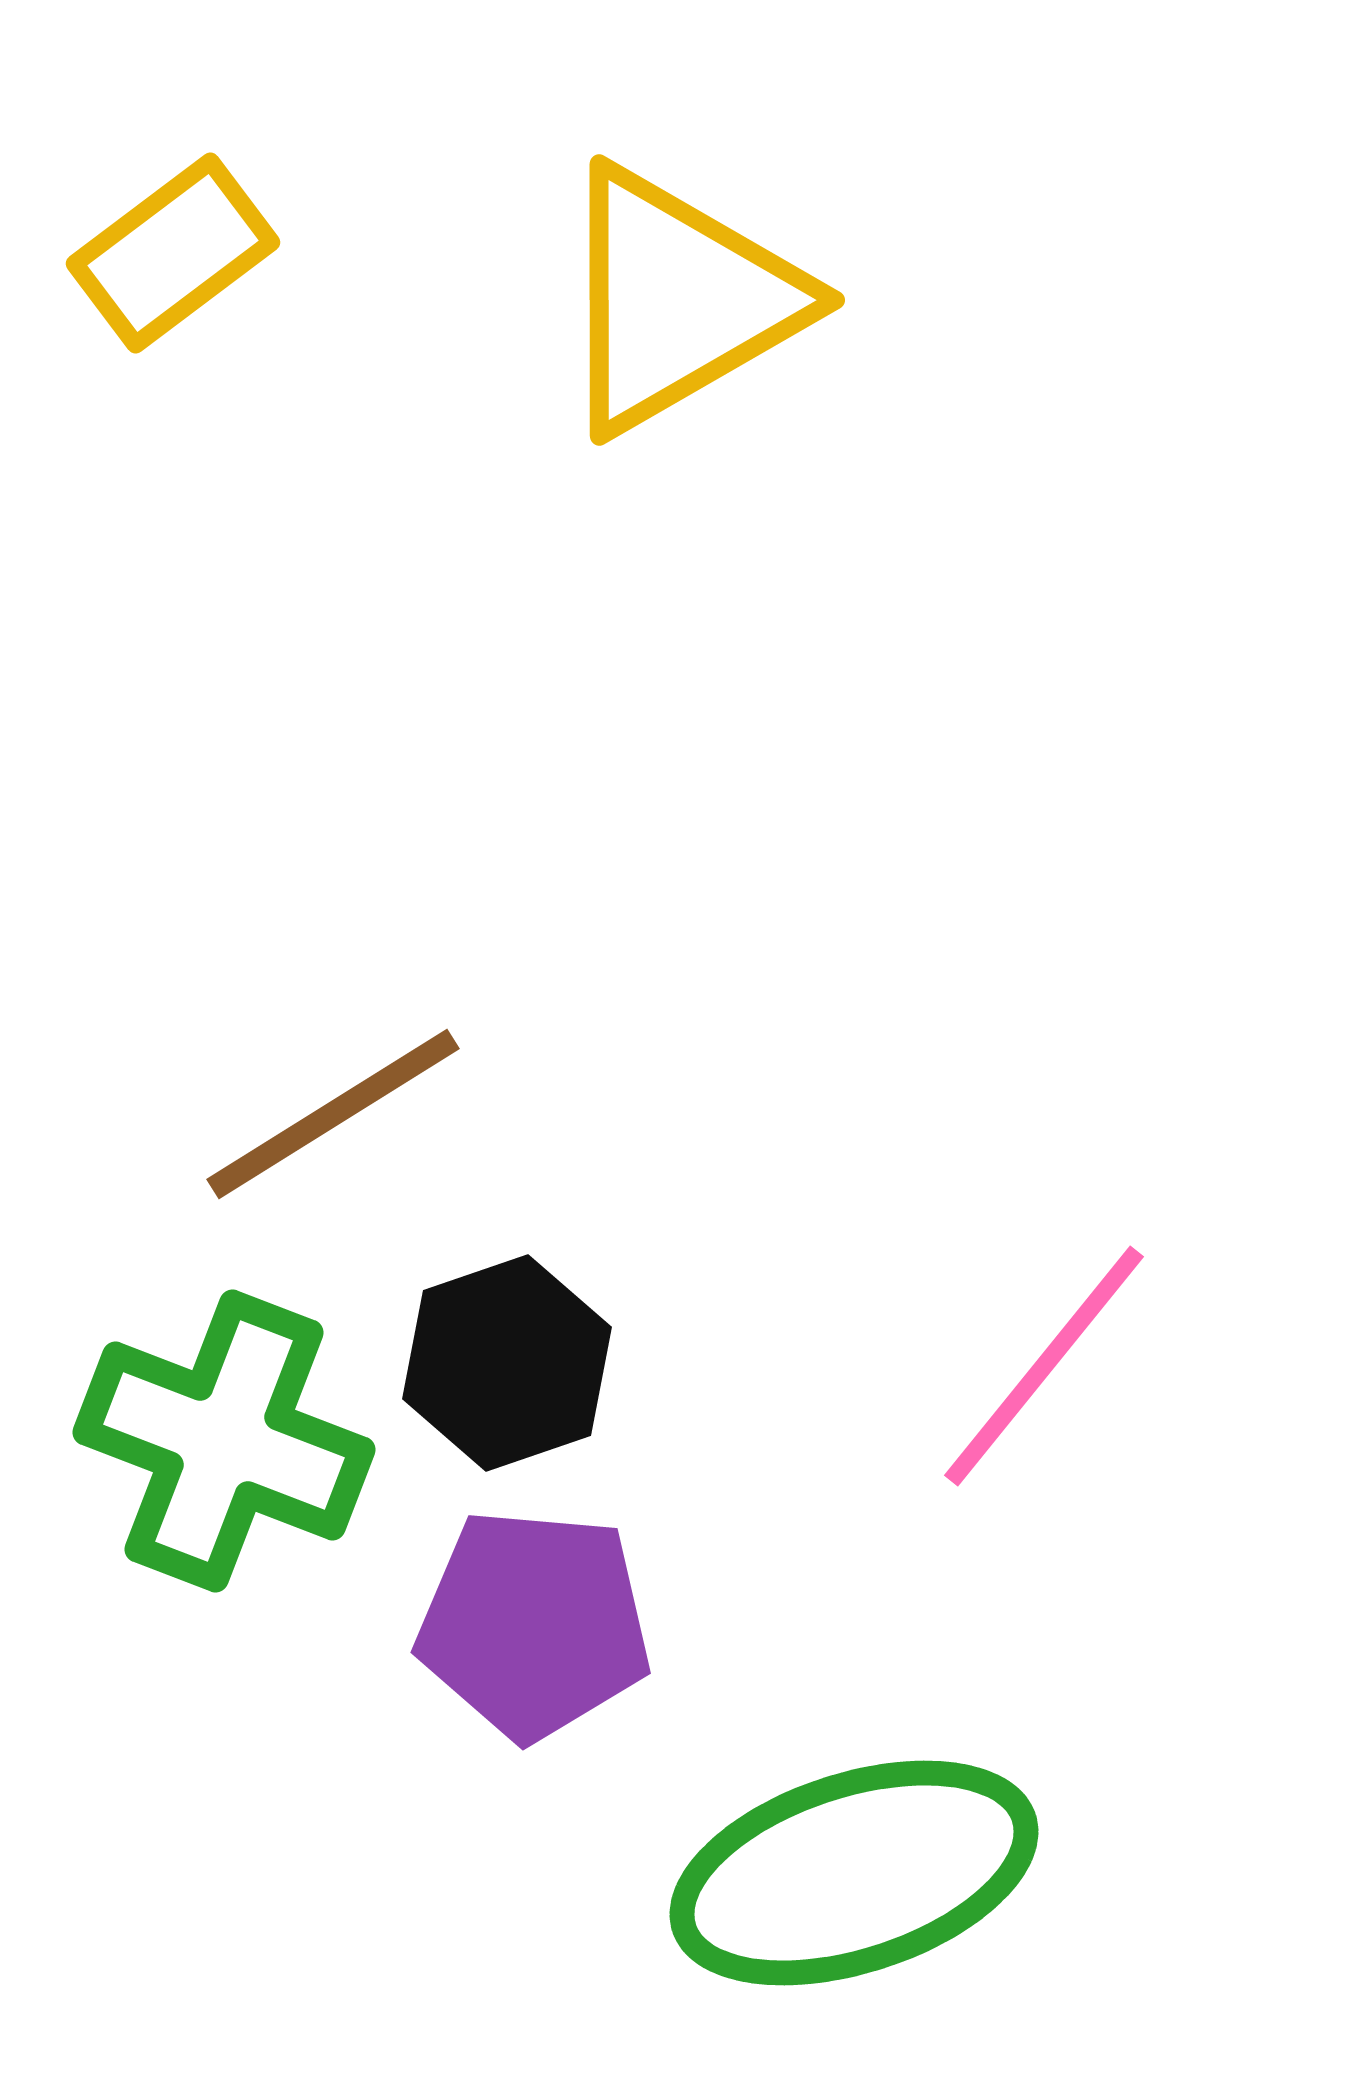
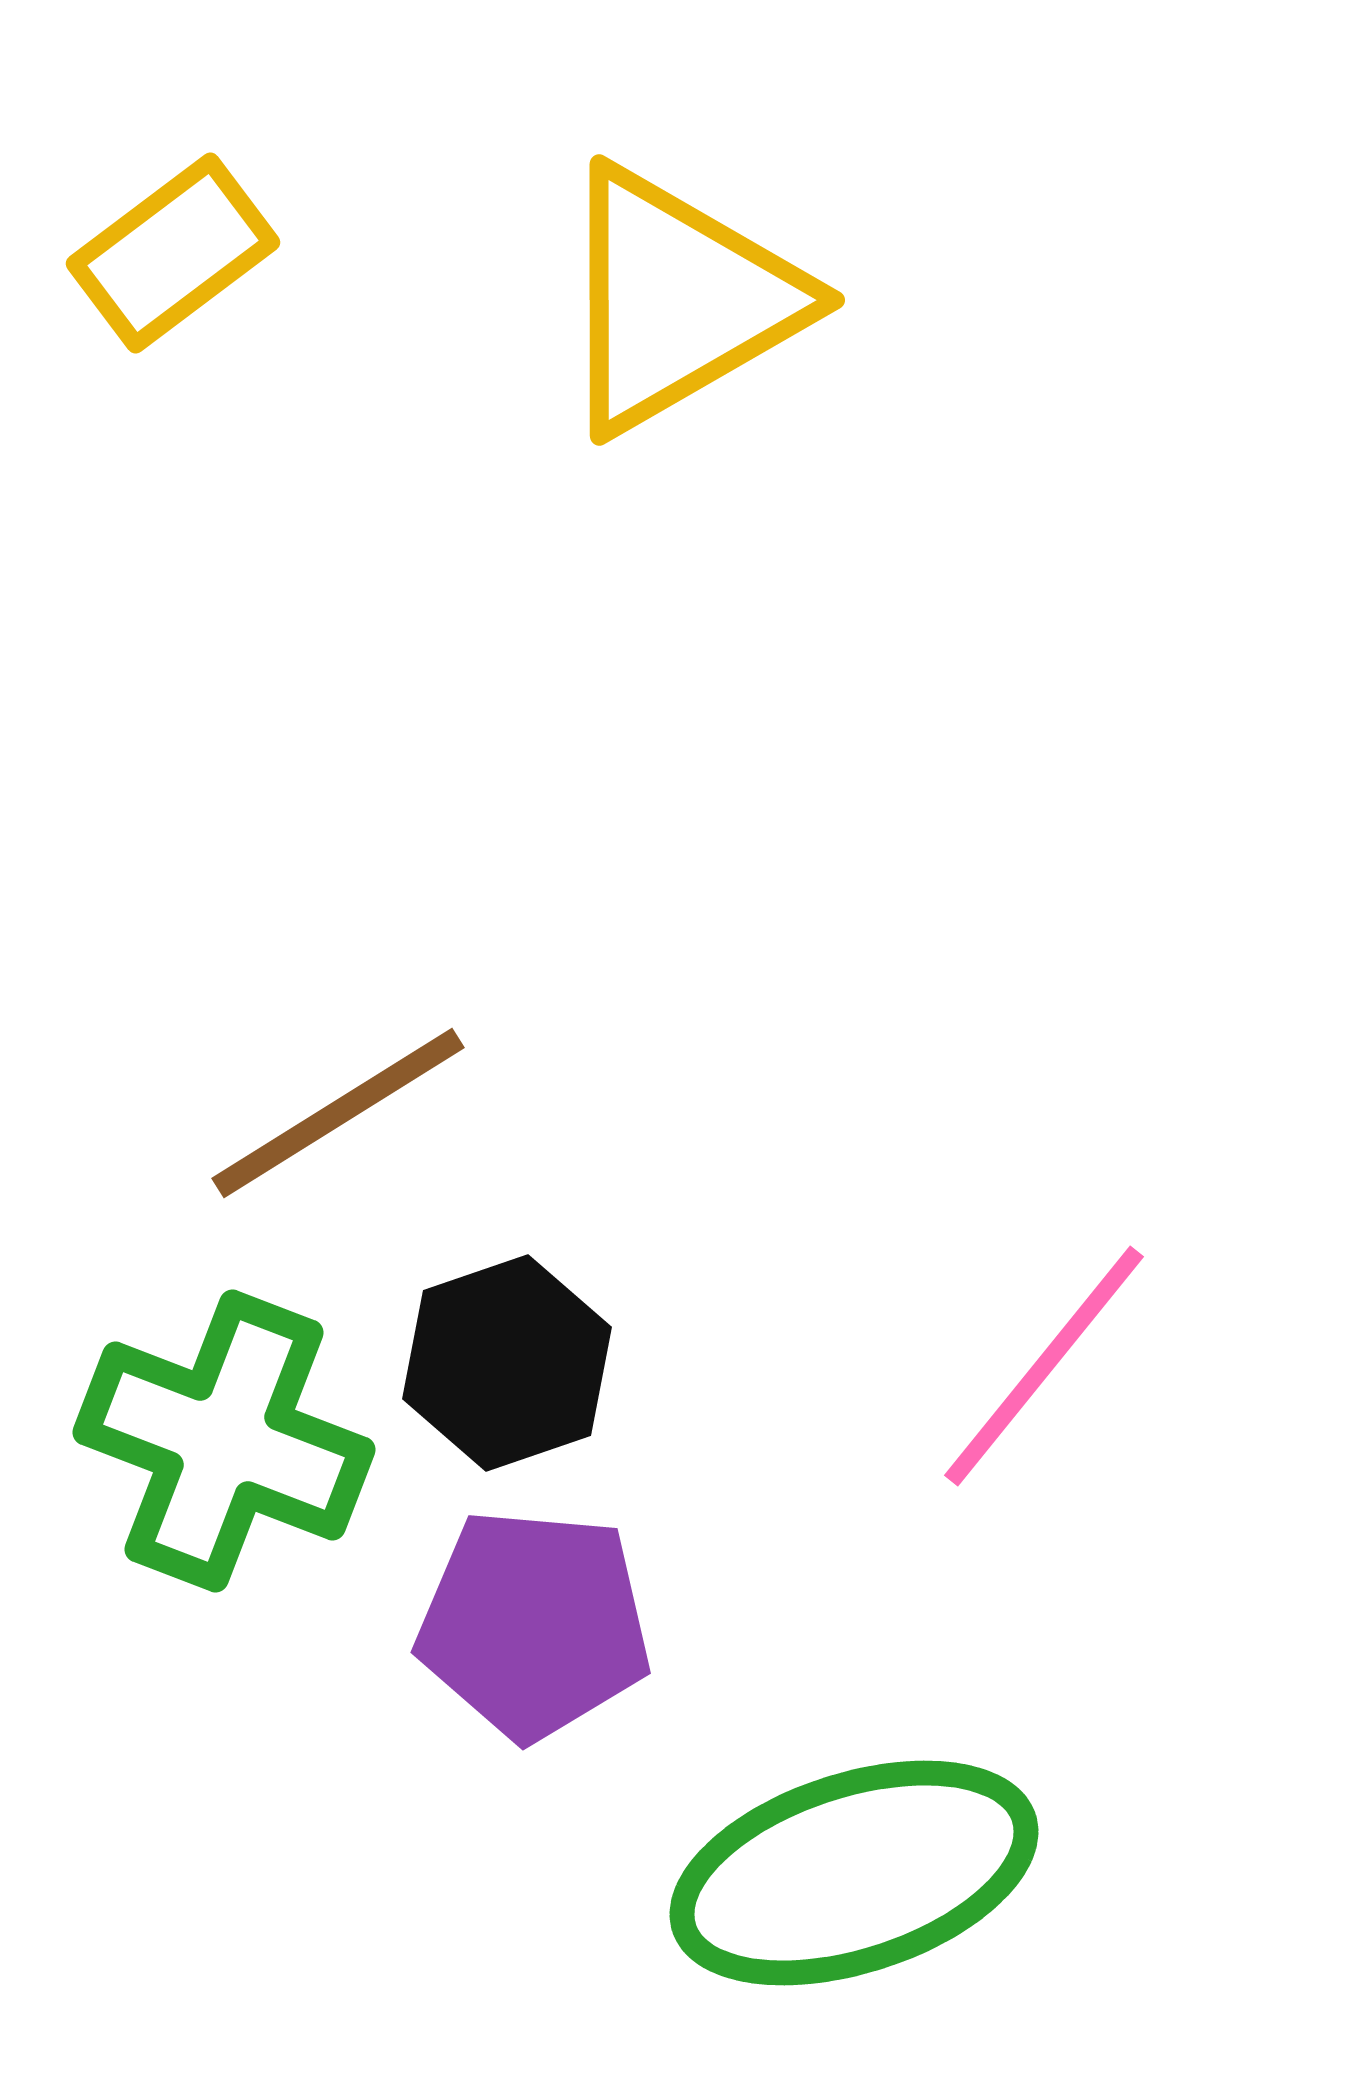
brown line: moved 5 px right, 1 px up
